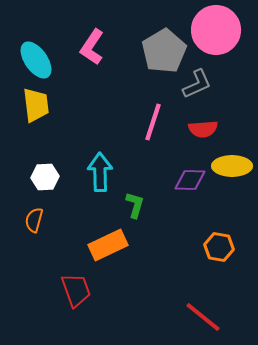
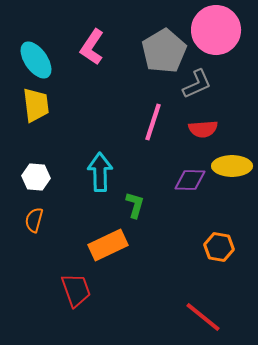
white hexagon: moved 9 px left; rotated 8 degrees clockwise
